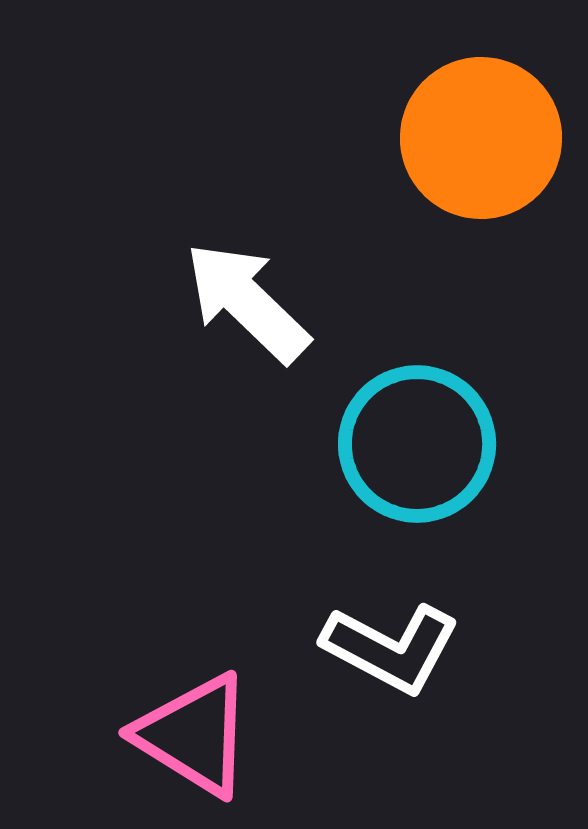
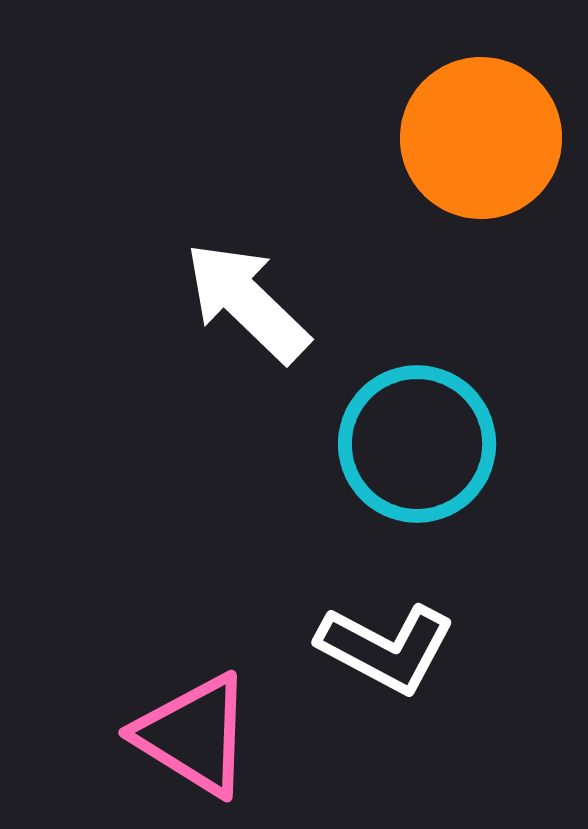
white L-shape: moved 5 px left
